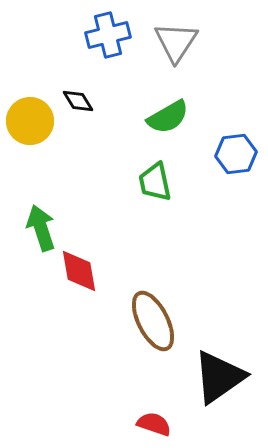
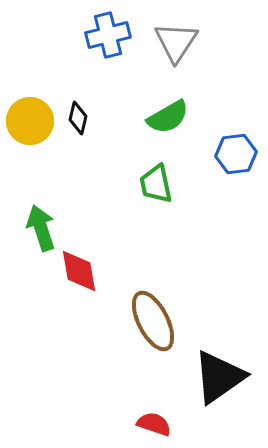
black diamond: moved 17 px down; rotated 44 degrees clockwise
green trapezoid: moved 1 px right, 2 px down
